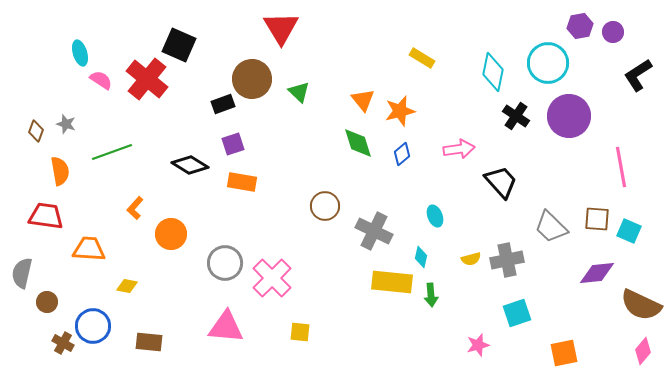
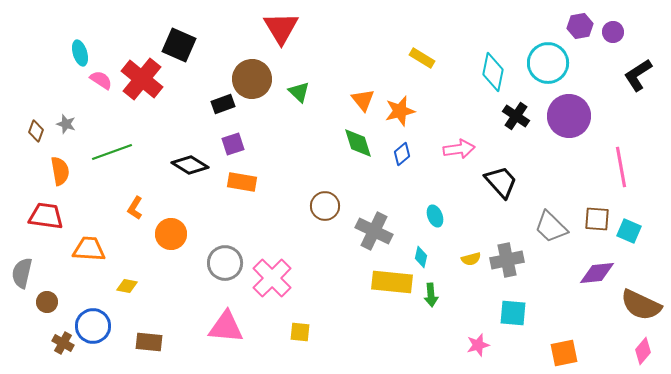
red cross at (147, 79): moved 5 px left
orange L-shape at (135, 208): rotated 10 degrees counterclockwise
cyan square at (517, 313): moved 4 px left; rotated 24 degrees clockwise
